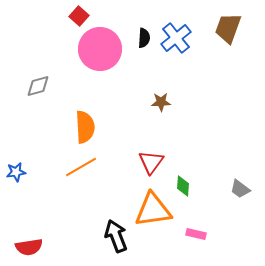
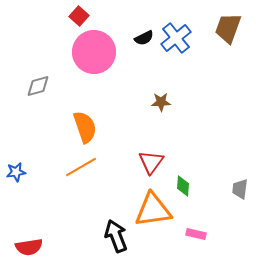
black semicircle: rotated 60 degrees clockwise
pink circle: moved 6 px left, 3 px down
orange semicircle: rotated 16 degrees counterclockwise
gray trapezoid: rotated 60 degrees clockwise
